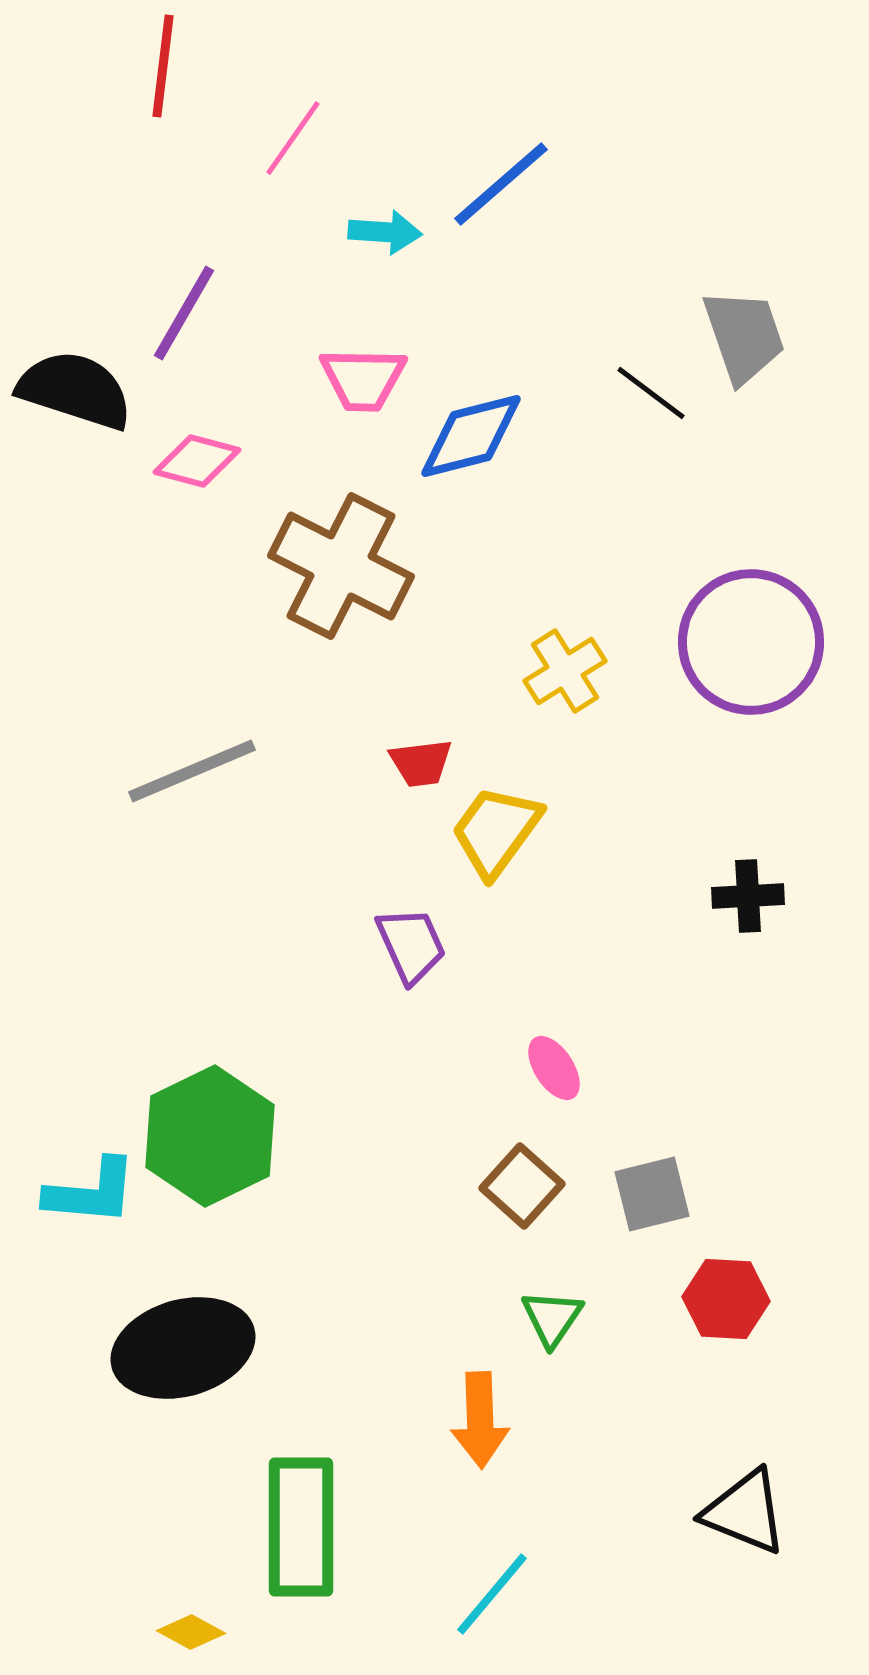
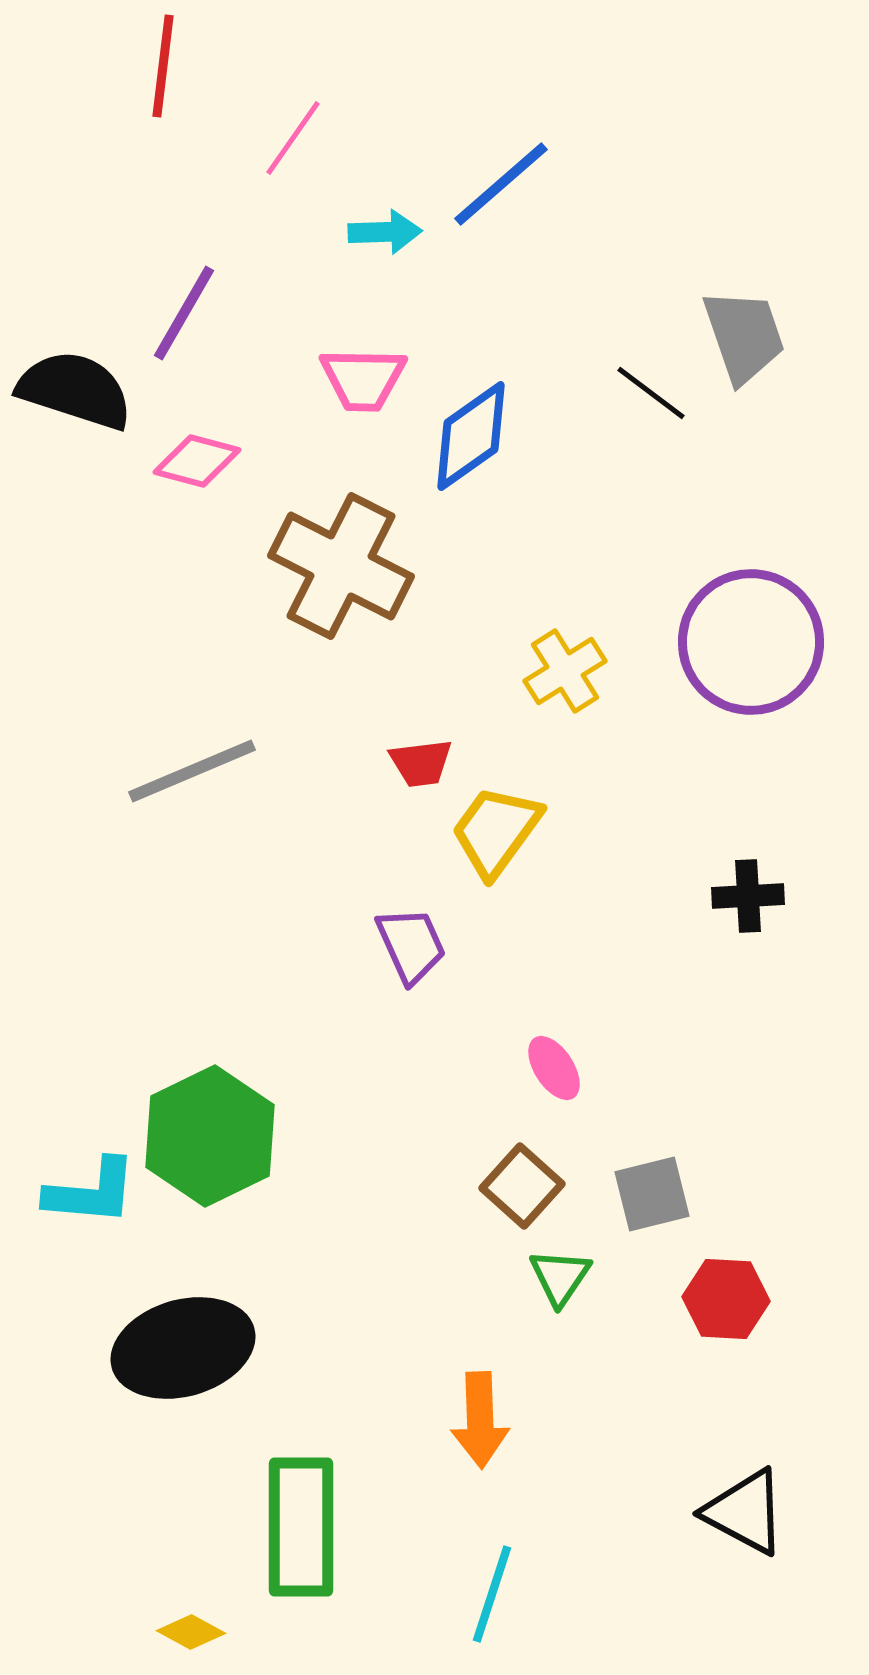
cyan arrow: rotated 6 degrees counterclockwise
blue diamond: rotated 21 degrees counterclockwise
green triangle: moved 8 px right, 41 px up
black triangle: rotated 6 degrees clockwise
cyan line: rotated 22 degrees counterclockwise
